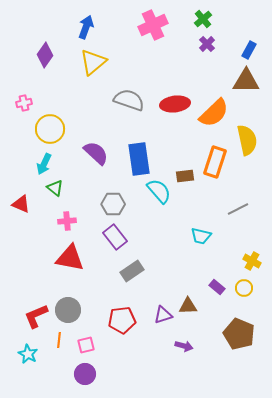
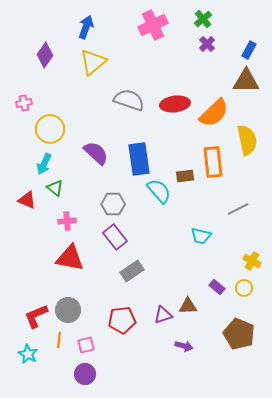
orange rectangle at (215, 162): moved 2 px left; rotated 24 degrees counterclockwise
red triangle at (21, 204): moved 6 px right, 4 px up
